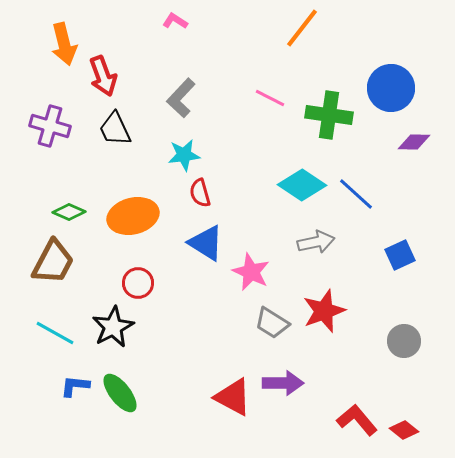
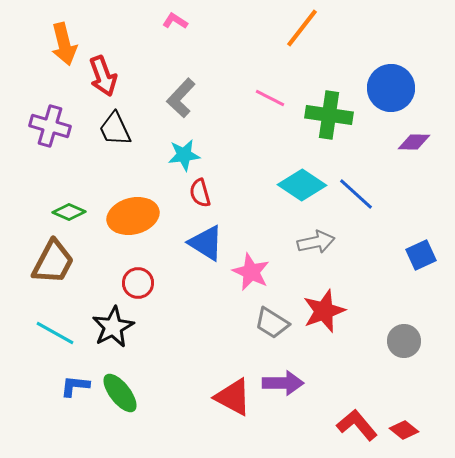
blue square: moved 21 px right
red L-shape: moved 5 px down
